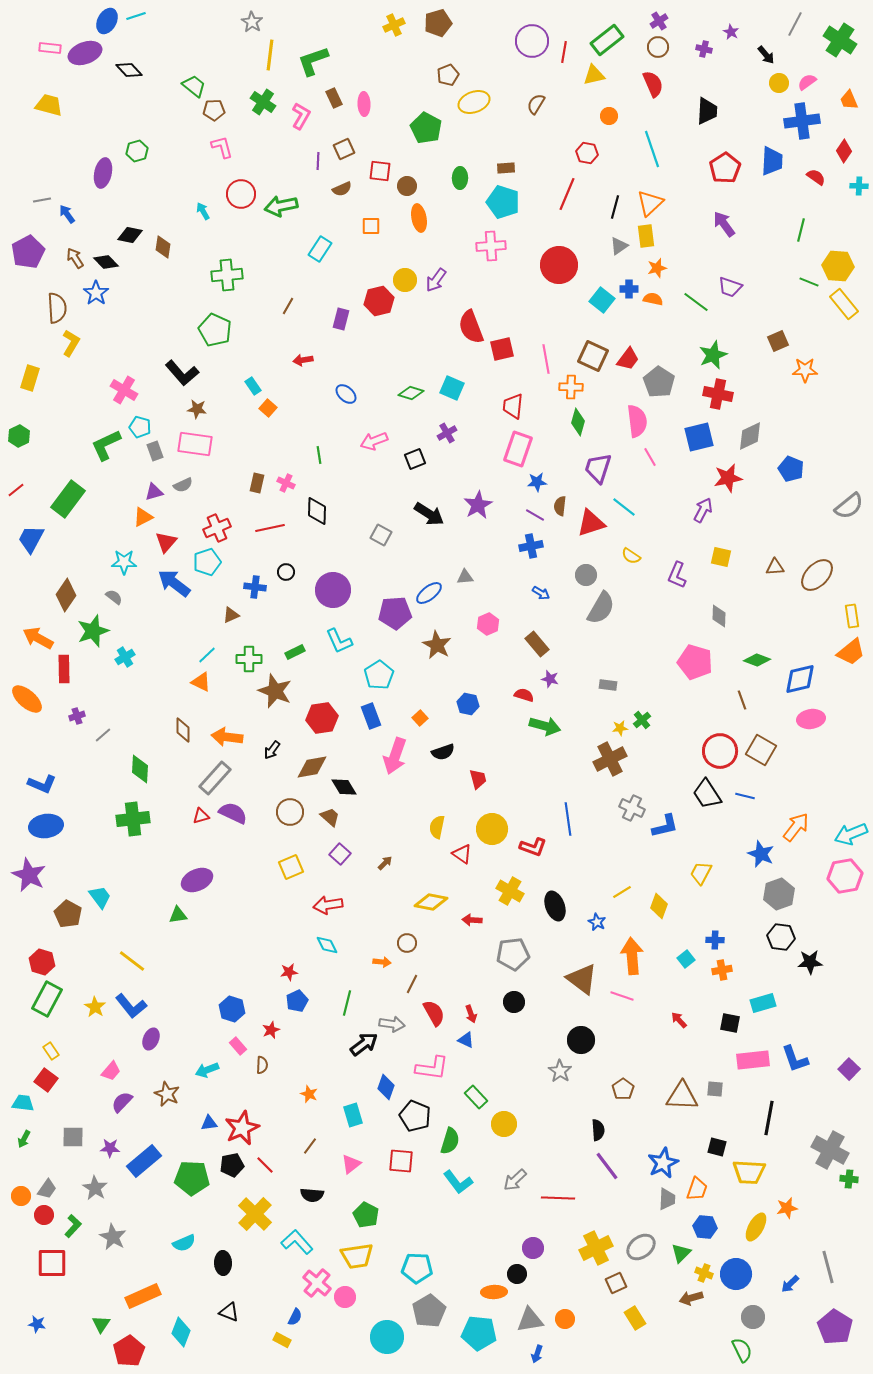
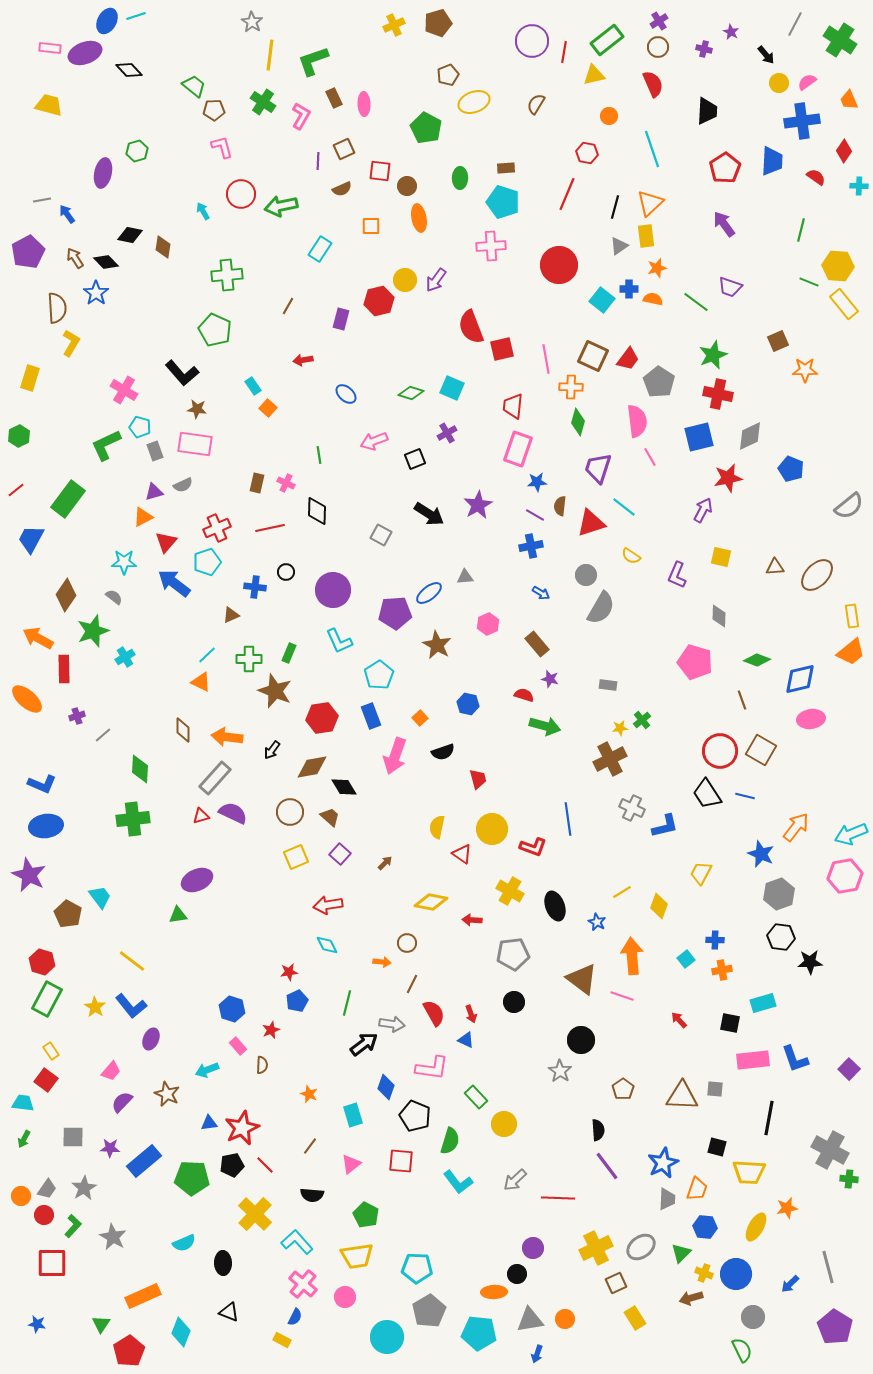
green rectangle at (295, 652): moved 6 px left, 1 px down; rotated 42 degrees counterclockwise
yellow square at (291, 867): moved 5 px right, 10 px up
gray star at (95, 1188): moved 11 px left; rotated 10 degrees clockwise
pink cross at (317, 1283): moved 14 px left, 1 px down
